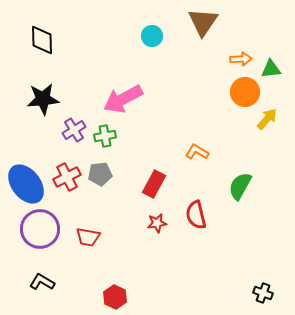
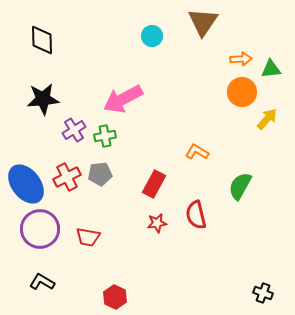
orange circle: moved 3 px left
